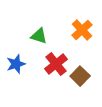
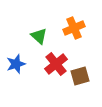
orange cross: moved 8 px left, 2 px up; rotated 20 degrees clockwise
green triangle: rotated 24 degrees clockwise
brown square: rotated 30 degrees clockwise
